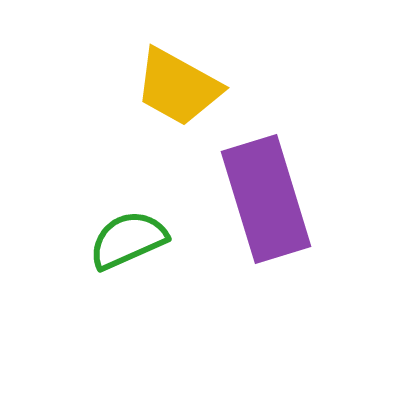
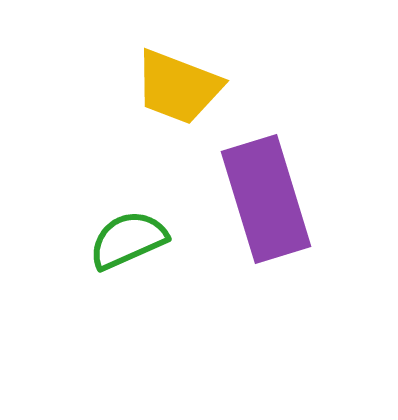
yellow trapezoid: rotated 8 degrees counterclockwise
